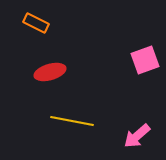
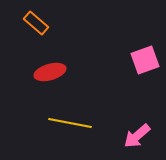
orange rectangle: rotated 15 degrees clockwise
yellow line: moved 2 px left, 2 px down
